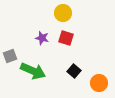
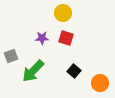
purple star: rotated 16 degrees counterclockwise
gray square: moved 1 px right
green arrow: rotated 110 degrees clockwise
orange circle: moved 1 px right
